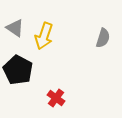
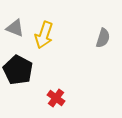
gray triangle: rotated 12 degrees counterclockwise
yellow arrow: moved 1 px up
